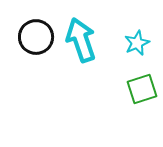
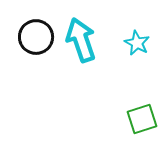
cyan star: rotated 20 degrees counterclockwise
green square: moved 30 px down
